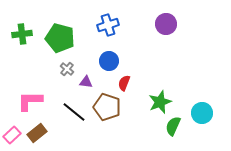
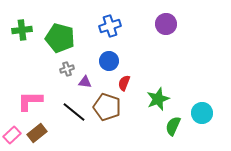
blue cross: moved 2 px right, 1 px down
green cross: moved 4 px up
gray cross: rotated 32 degrees clockwise
purple triangle: moved 1 px left
green star: moved 2 px left, 3 px up
